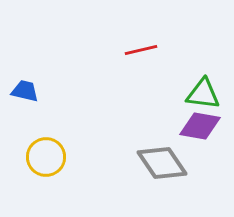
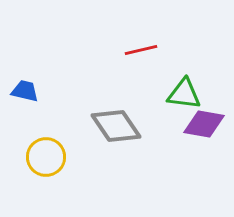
green triangle: moved 19 px left
purple diamond: moved 4 px right, 2 px up
gray diamond: moved 46 px left, 37 px up
